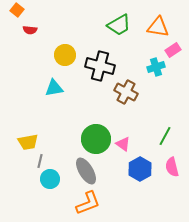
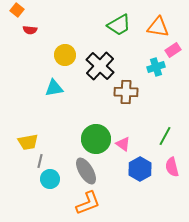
black cross: rotated 28 degrees clockwise
brown cross: rotated 25 degrees counterclockwise
